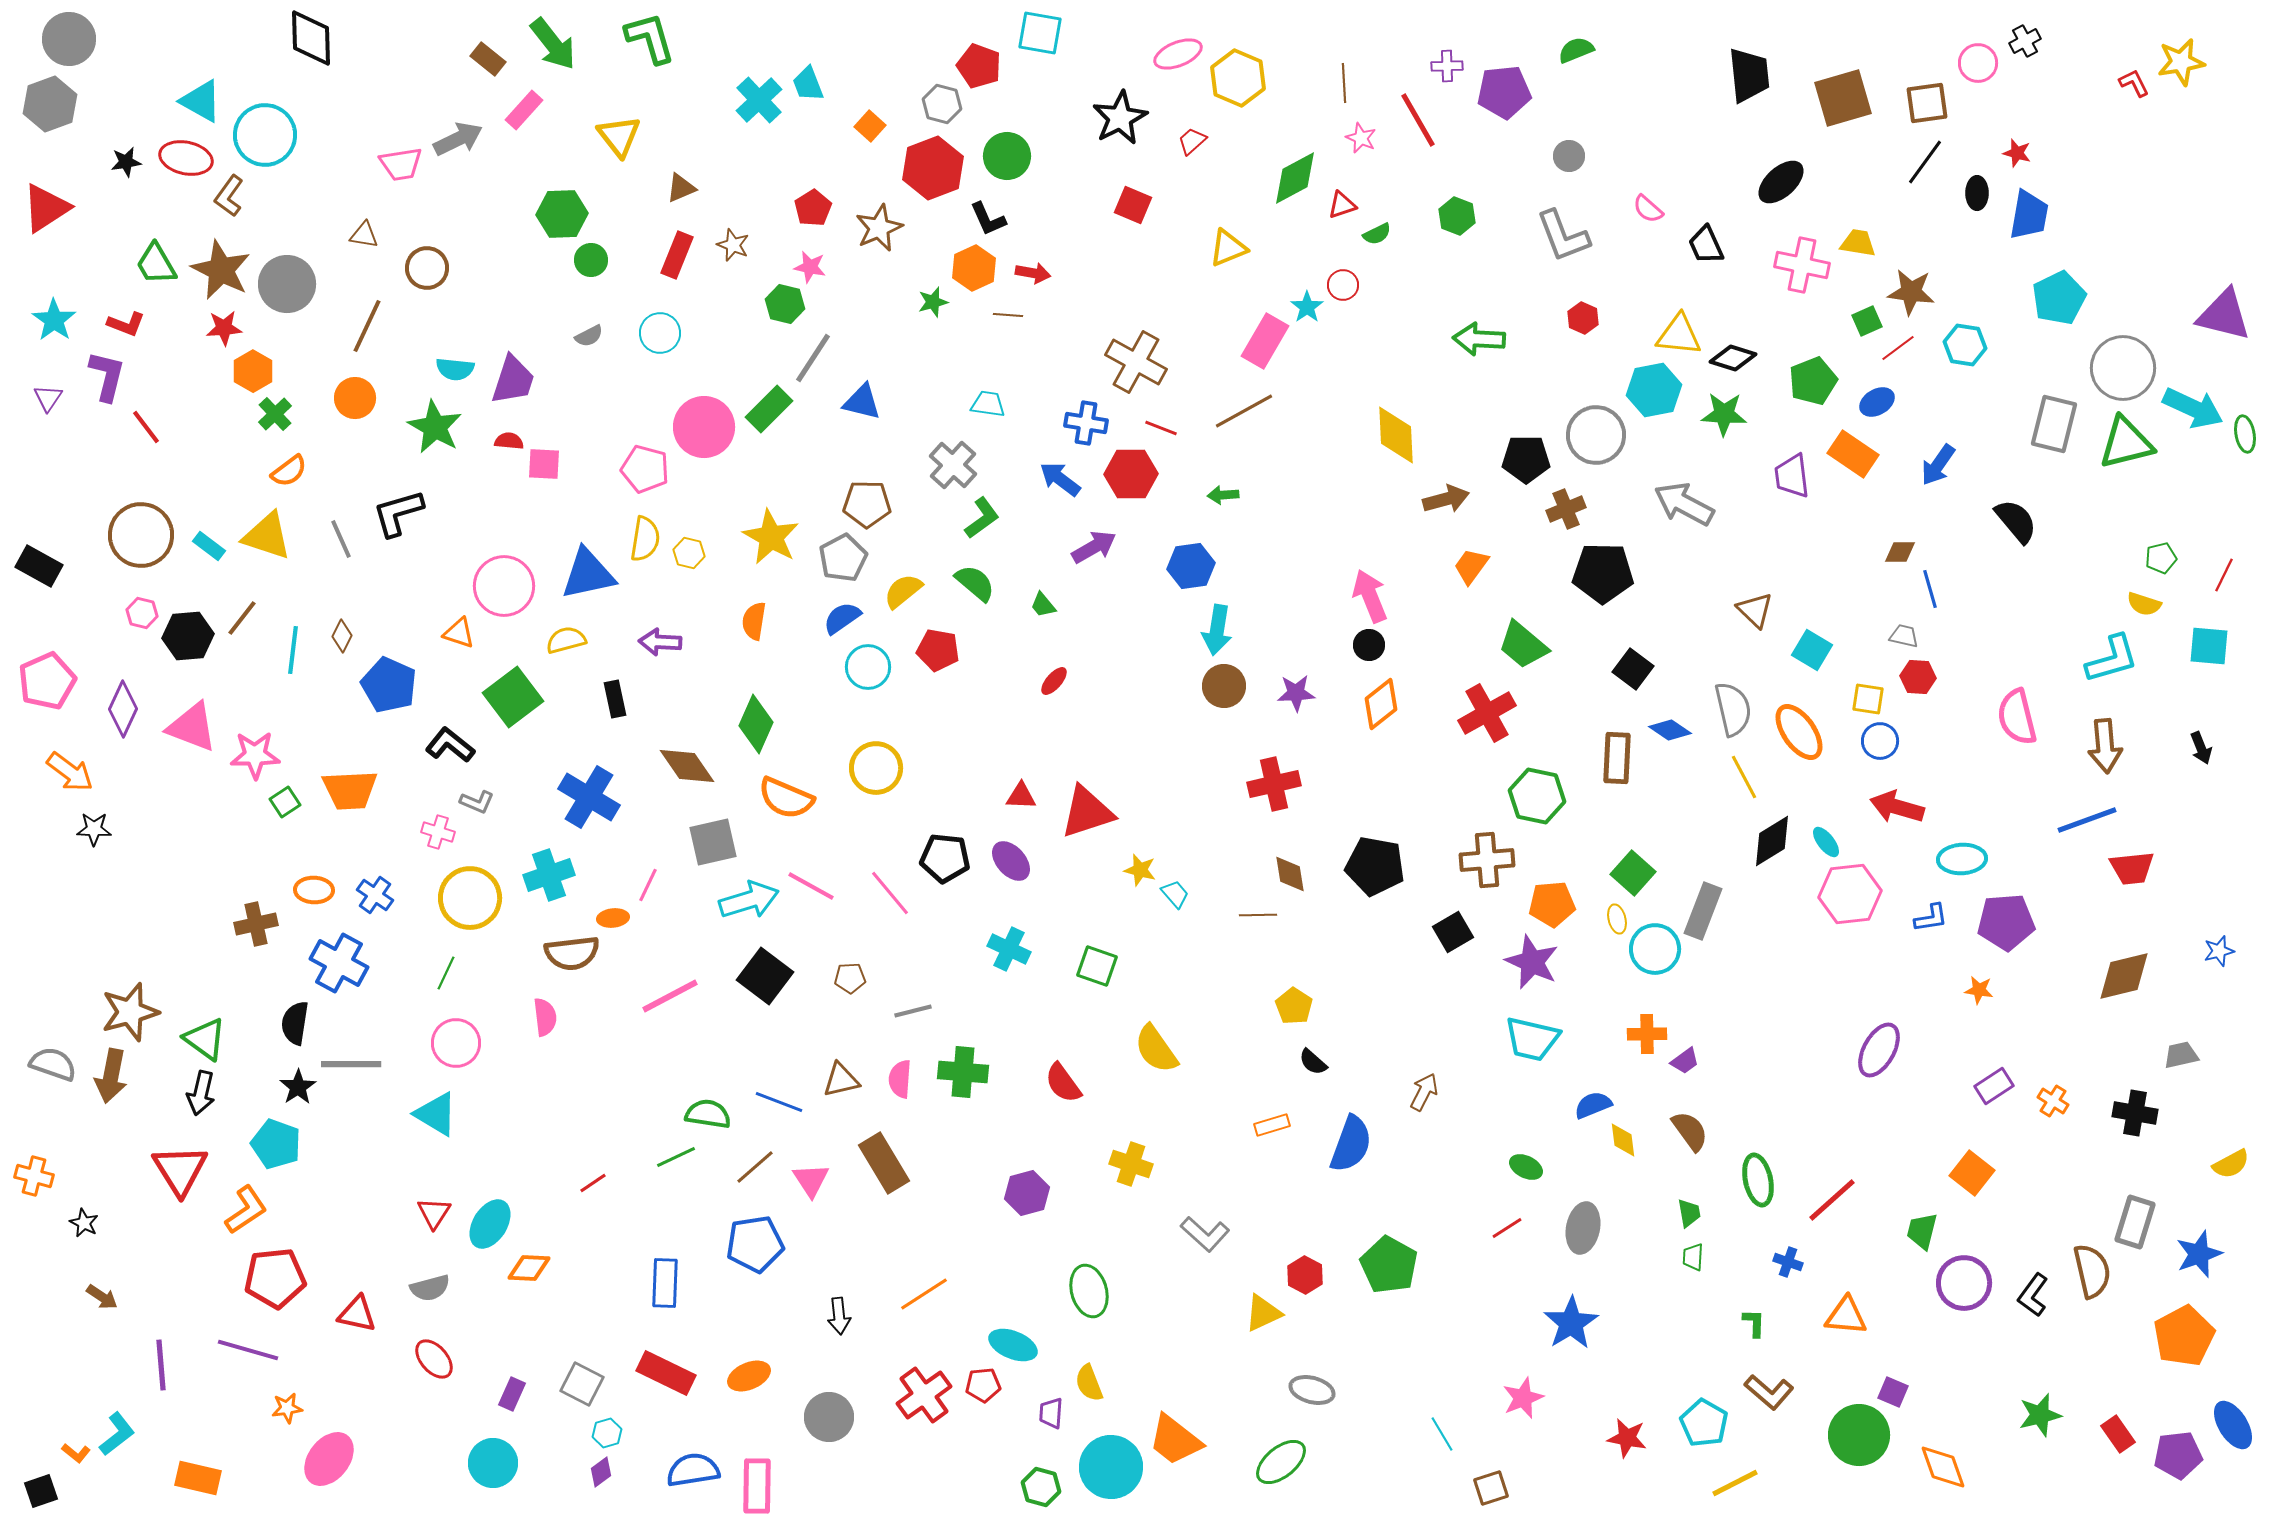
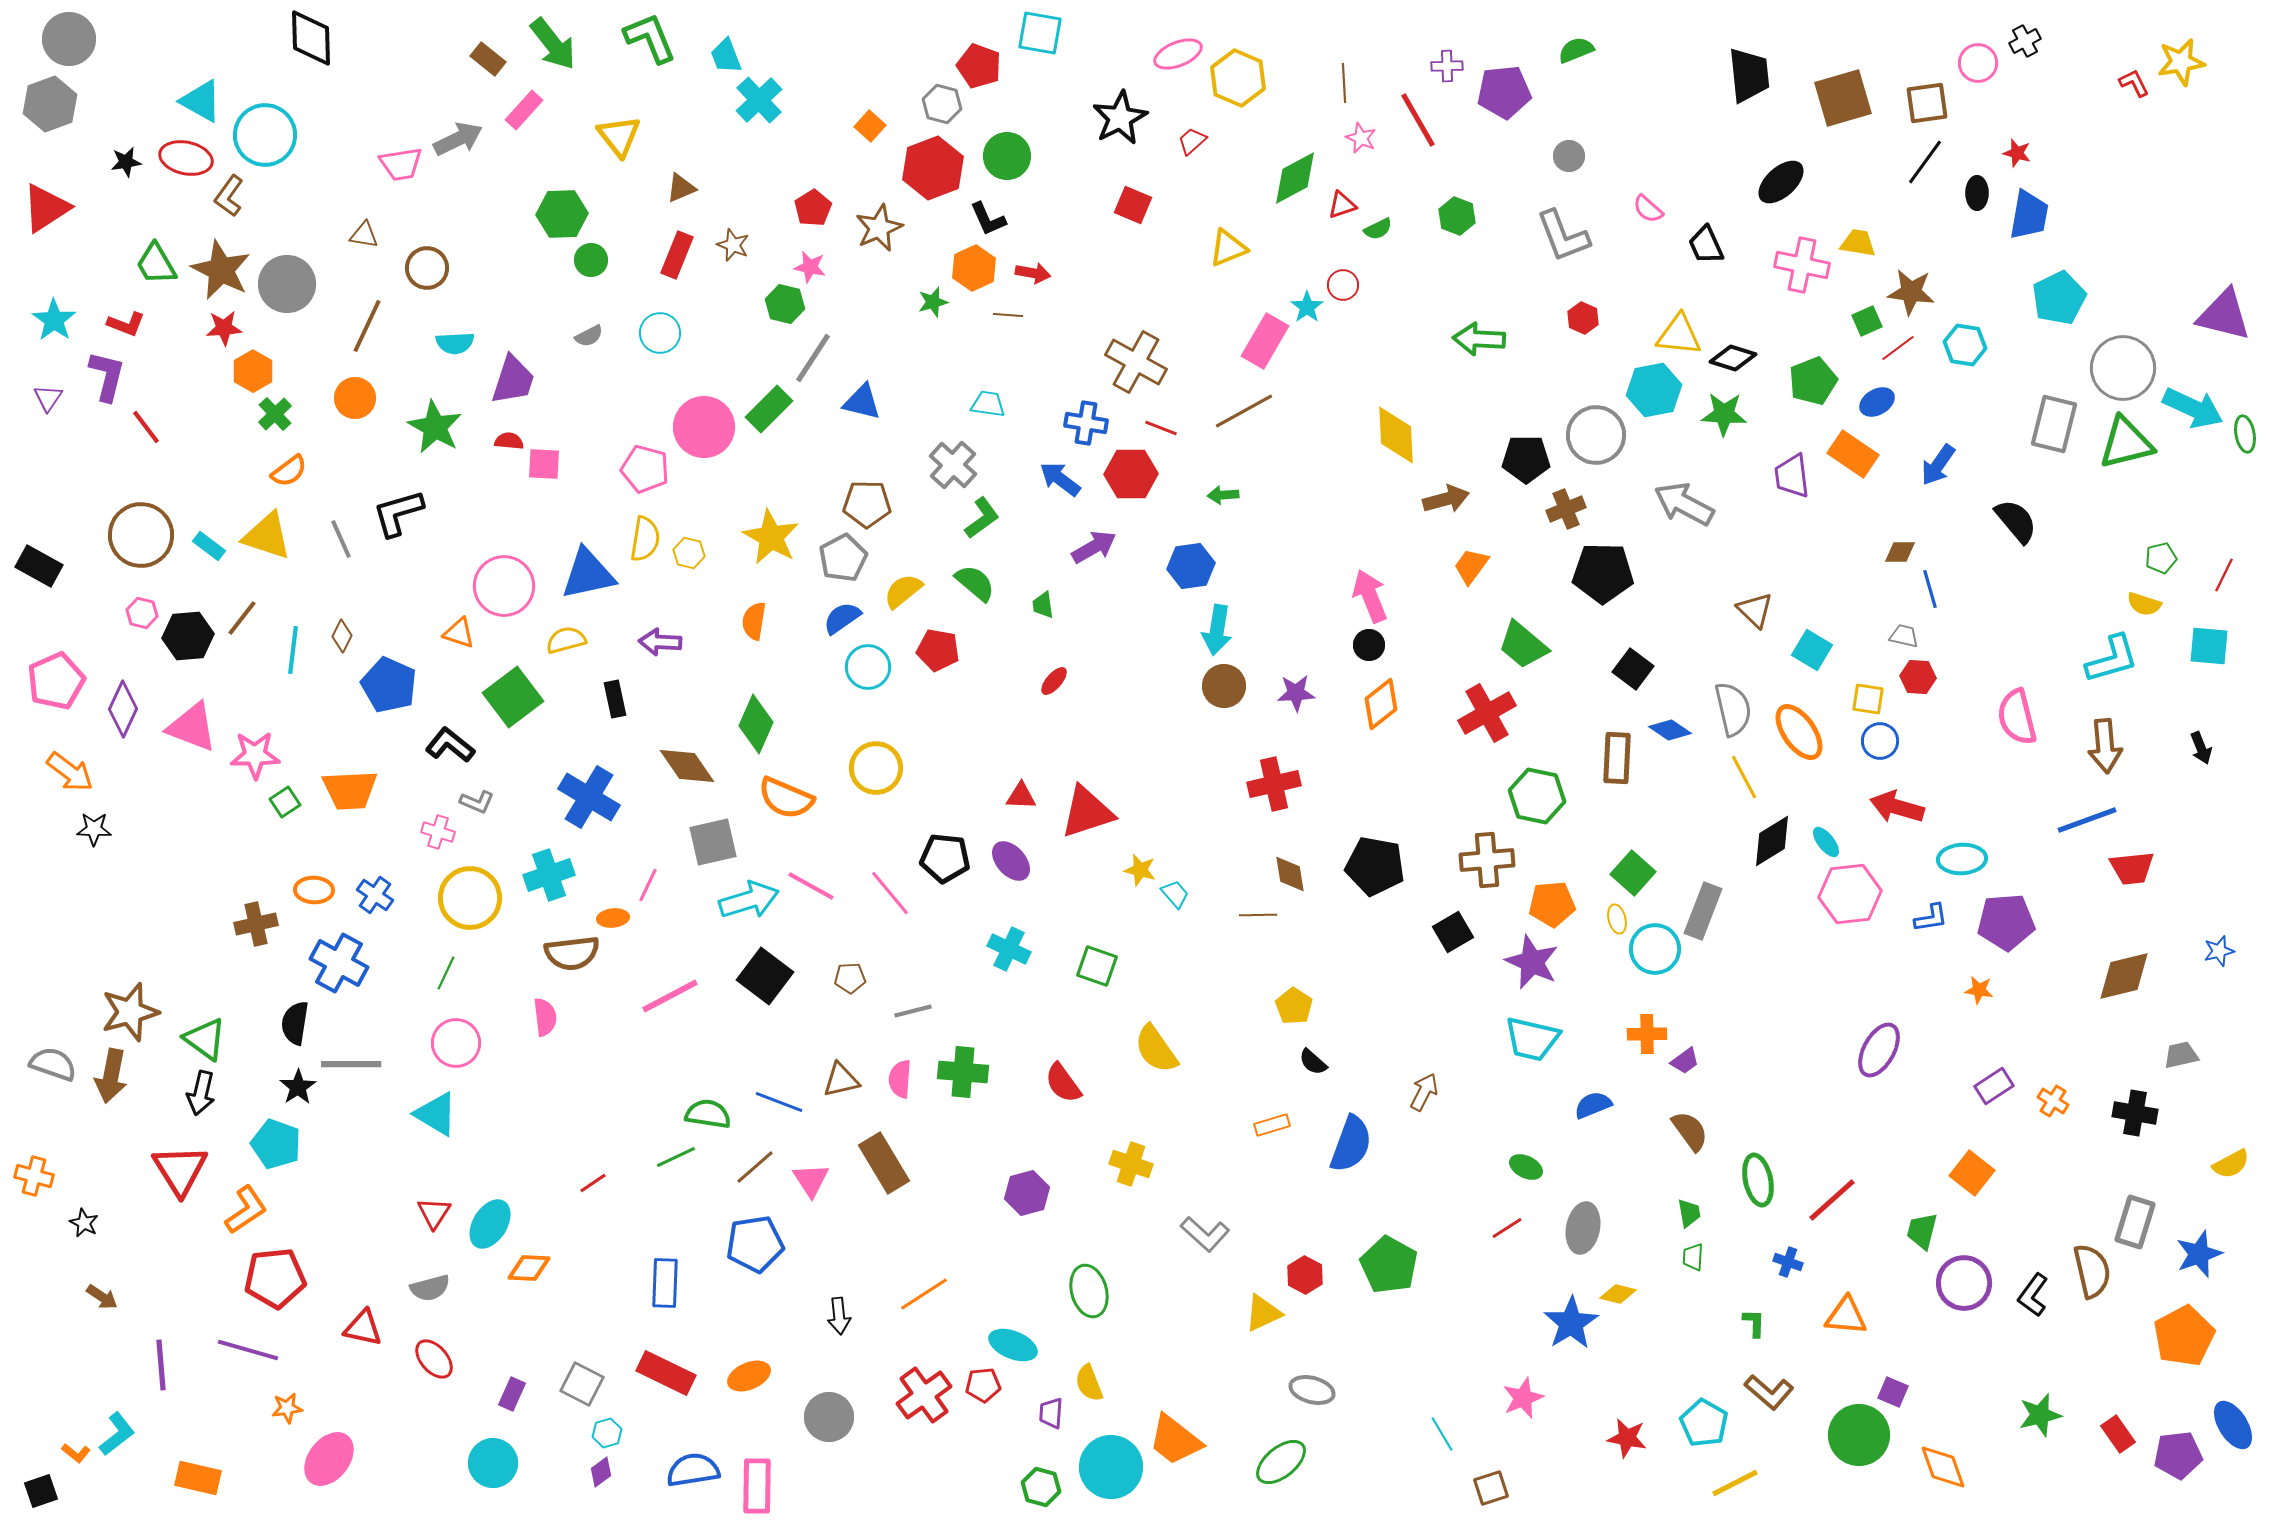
green L-shape at (650, 38): rotated 6 degrees counterclockwise
cyan trapezoid at (808, 84): moved 82 px left, 28 px up
green semicircle at (1377, 234): moved 1 px right, 5 px up
cyan semicircle at (455, 369): moved 26 px up; rotated 9 degrees counterclockwise
green trapezoid at (1043, 605): rotated 32 degrees clockwise
pink pentagon at (47, 681): moved 9 px right
yellow diamond at (1623, 1140): moved 5 px left, 154 px down; rotated 69 degrees counterclockwise
red triangle at (357, 1314): moved 6 px right, 14 px down
